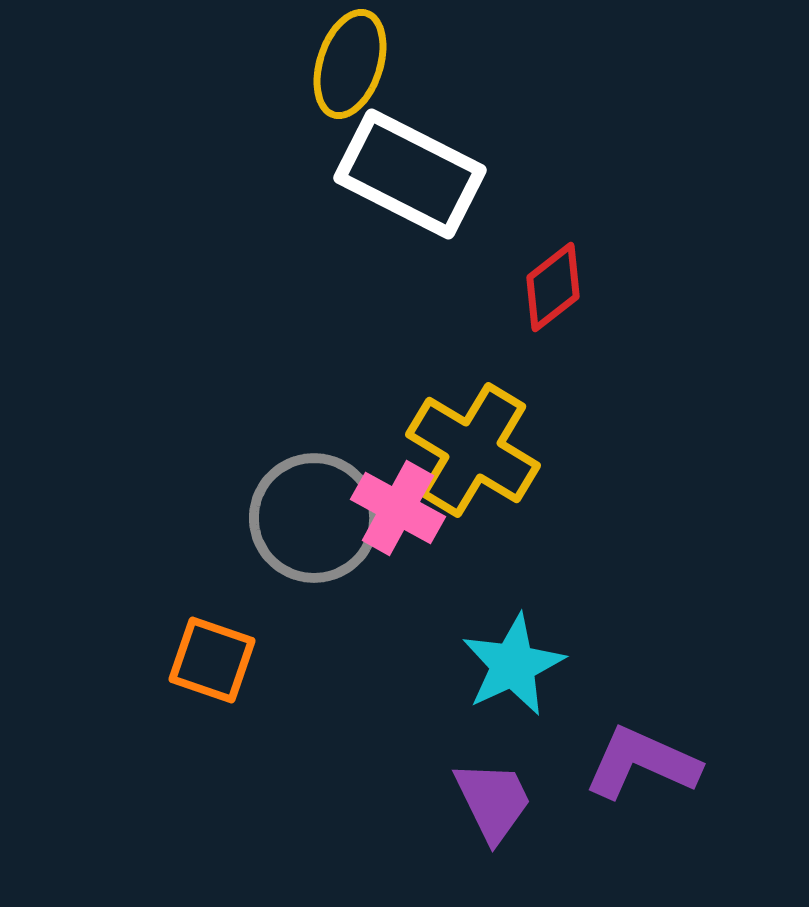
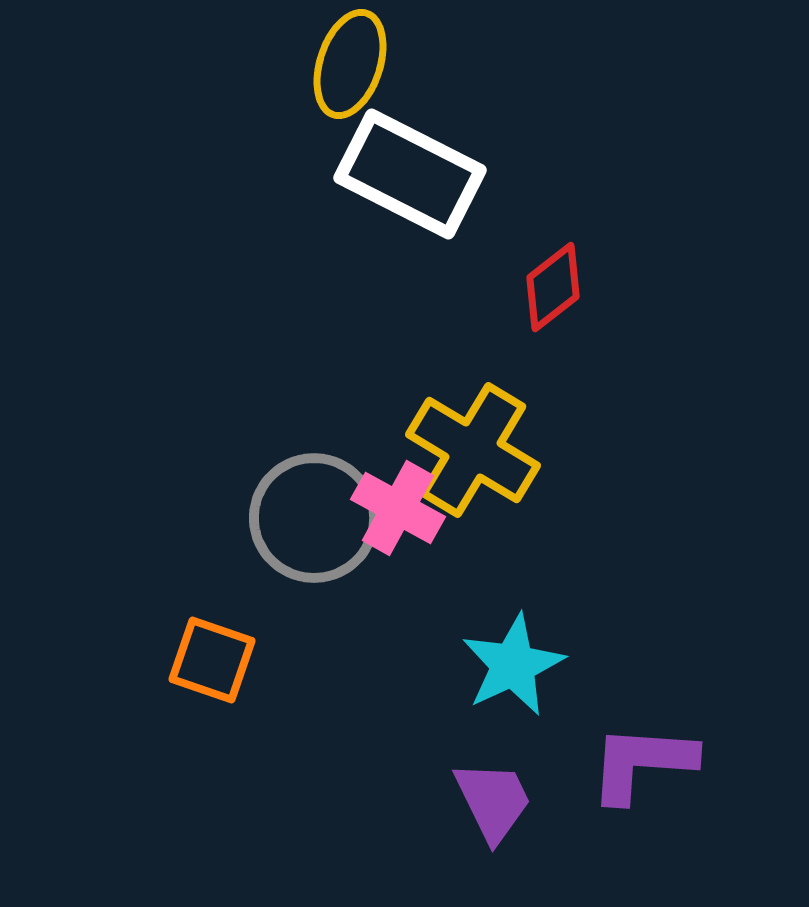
purple L-shape: rotated 20 degrees counterclockwise
